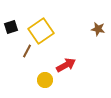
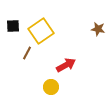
black square: moved 2 px right, 1 px up; rotated 16 degrees clockwise
brown line: moved 2 px down
yellow circle: moved 6 px right, 7 px down
